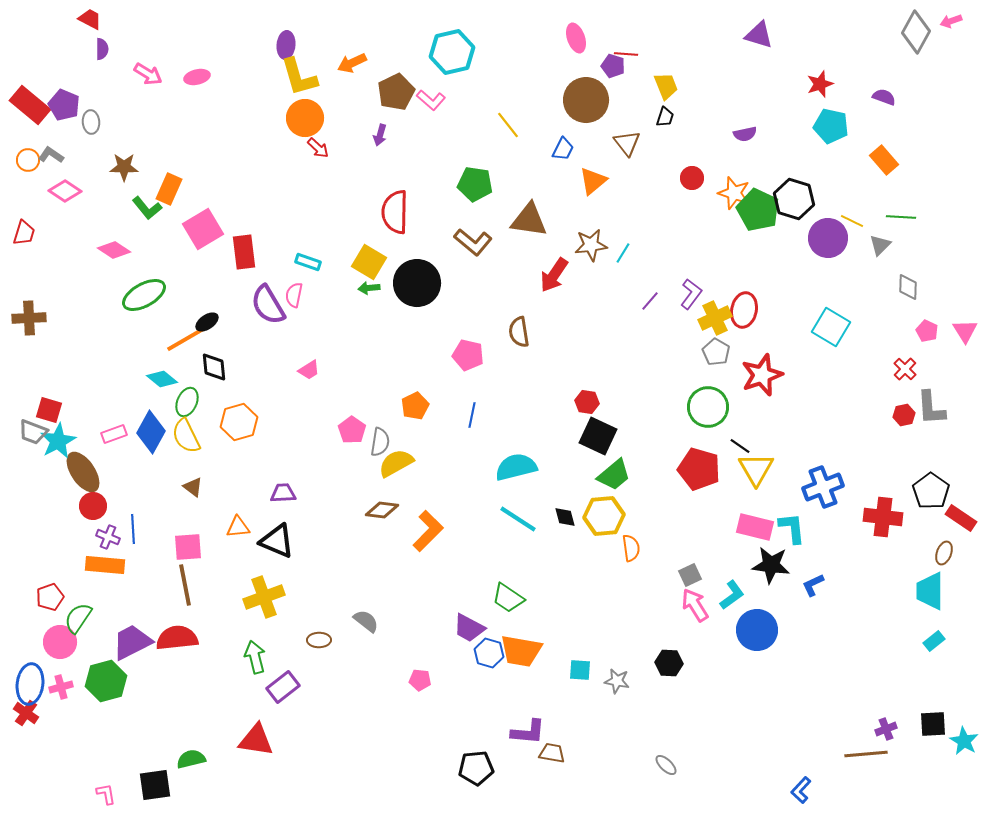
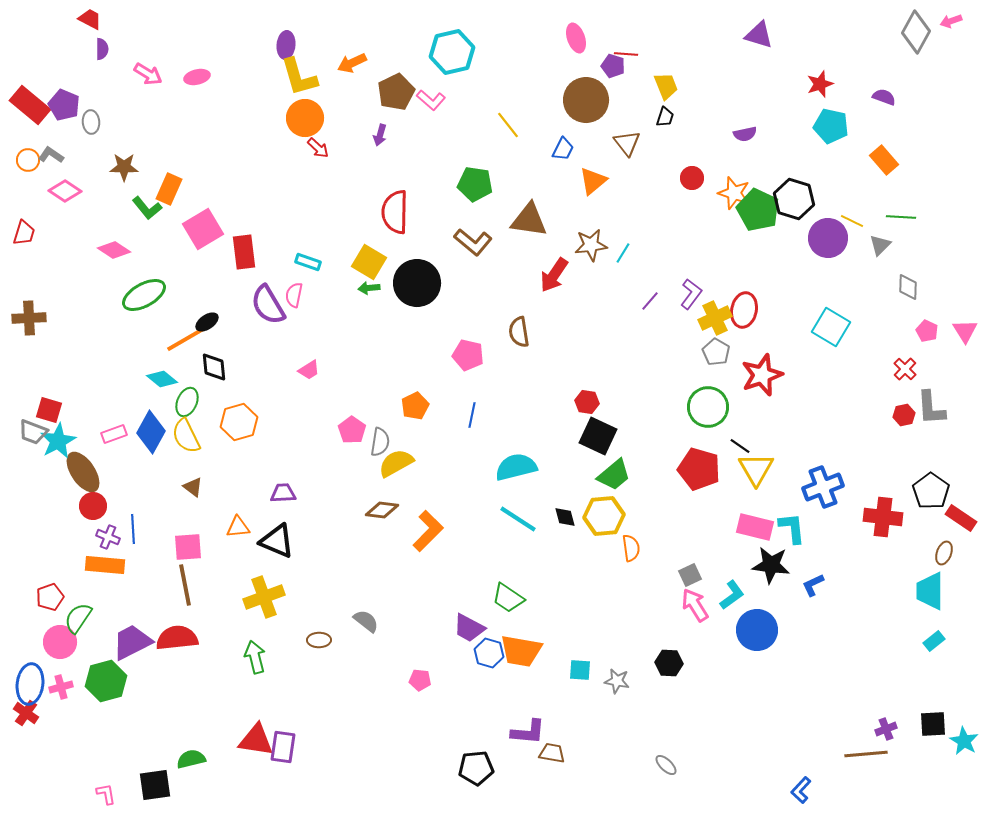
purple rectangle at (283, 687): moved 60 px down; rotated 44 degrees counterclockwise
